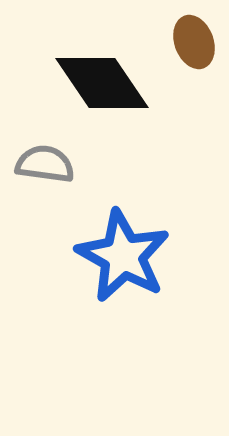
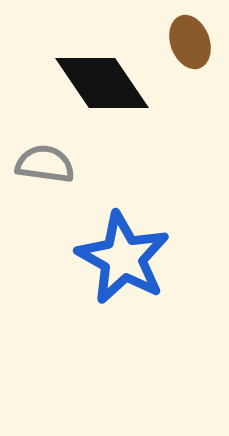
brown ellipse: moved 4 px left
blue star: moved 2 px down
